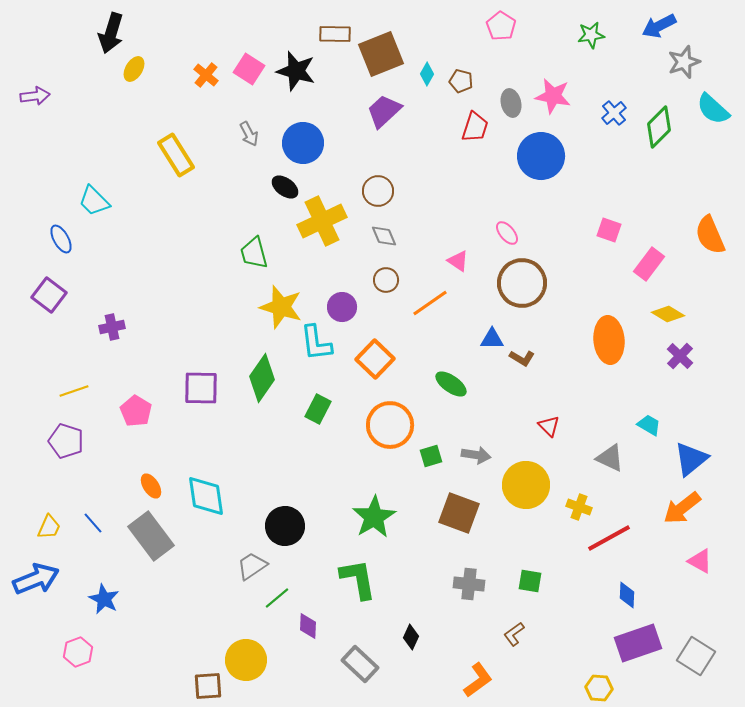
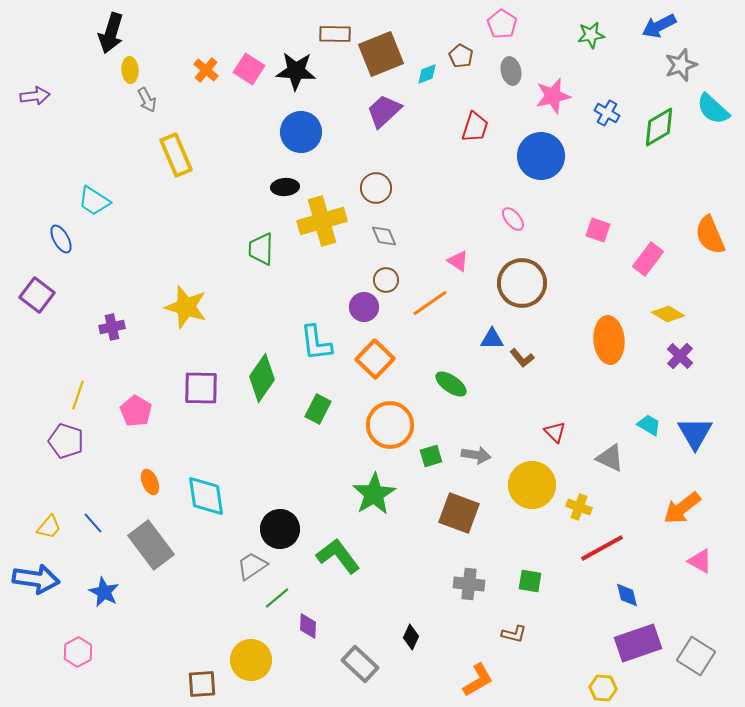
pink pentagon at (501, 26): moved 1 px right, 2 px up
gray star at (684, 62): moved 3 px left, 3 px down
yellow ellipse at (134, 69): moved 4 px left, 1 px down; rotated 35 degrees counterclockwise
black star at (296, 71): rotated 12 degrees counterclockwise
cyan diamond at (427, 74): rotated 40 degrees clockwise
orange cross at (206, 75): moved 5 px up
brown pentagon at (461, 81): moved 25 px up; rotated 15 degrees clockwise
pink star at (553, 96): rotated 24 degrees counterclockwise
gray ellipse at (511, 103): moved 32 px up
blue cross at (614, 113): moved 7 px left; rotated 20 degrees counterclockwise
green diamond at (659, 127): rotated 15 degrees clockwise
gray arrow at (249, 134): moved 102 px left, 34 px up
blue circle at (303, 143): moved 2 px left, 11 px up
yellow rectangle at (176, 155): rotated 9 degrees clockwise
black ellipse at (285, 187): rotated 40 degrees counterclockwise
brown circle at (378, 191): moved 2 px left, 3 px up
cyan trapezoid at (94, 201): rotated 12 degrees counterclockwise
yellow cross at (322, 221): rotated 9 degrees clockwise
pink square at (609, 230): moved 11 px left
pink ellipse at (507, 233): moved 6 px right, 14 px up
green trapezoid at (254, 253): moved 7 px right, 4 px up; rotated 16 degrees clockwise
pink rectangle at (649, 264): moved 1 px left, 5 px up
purple square at (49, 295): moved 12 px left
yellow star at (281, 307): moved 95 px left
purple circle at (342, 307): moved 22 px right
brown L-shape at (522, 358): rotated 20 degrees clockwise
yellow line at (74, 391): moved 4 px right, 4 px down; rotated 52 degrees counterclockwise
red triangle at (549, 426): moved 6 px right, 6 px down
blue triangle at (691, 459): moved 4 px right, 26 px up; rotated 21 degrees counterclockwise
yellow circle at (526, 485): moved 6 px right
orange ellipse at (151, 486): moved 1 px left, 4 px up; rotated 10 degrees clockwise
green star at (374, 517): moved 23 px up
black circle at (285, 526): moved 5 px left, 3 px down
yellow trapezoid at (49, 527): rotated 16 degrees clockwise
gray rectangle at (151, 536): moved 9 px down
red line at (609, 538): moved 7 px left, 10 px down
blue arrow at (36, 579): rotated 30 degrees clockwise
green L-shape at (358, 579): moved 20 px left, 23 px up; rotated 27 degrees counterclockwise
blue diamond at (627, 595): rotated 16 degrees counterclockwise
blue star at (104, 599): moved 7 px up
brown L-shape at (514, 634): rotated 130 degrees counterclockwise
pink hexagon at (78, 652): rotated 8 degrees counterclockwise
yellow circle at (246, 660): moved 5 px right
orange L-shape at (478, 680): rotated 6 degrees clockwise
brown square at (208, 686): moved 6 px left, 2 px up
yellow hexagon at (599, 688): moved 4 px right
